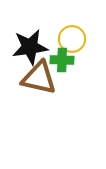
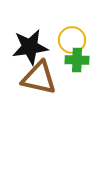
yellow circle: moved 1 px down
green cross: moved 15 px right
